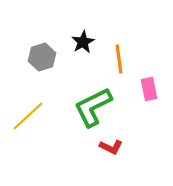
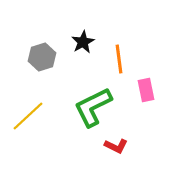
pink rectangle: moved 3 px left, 1 px down
red L-shape: moved 5 px right, 1 px up
